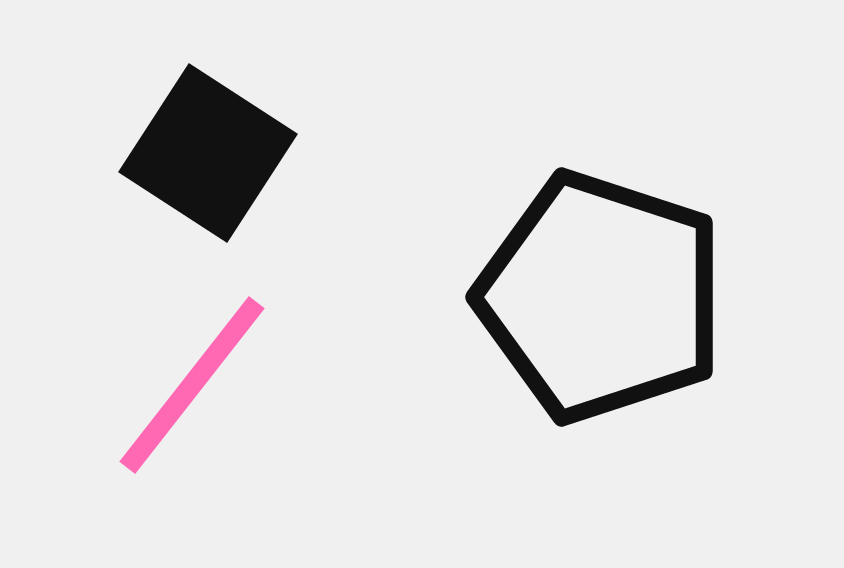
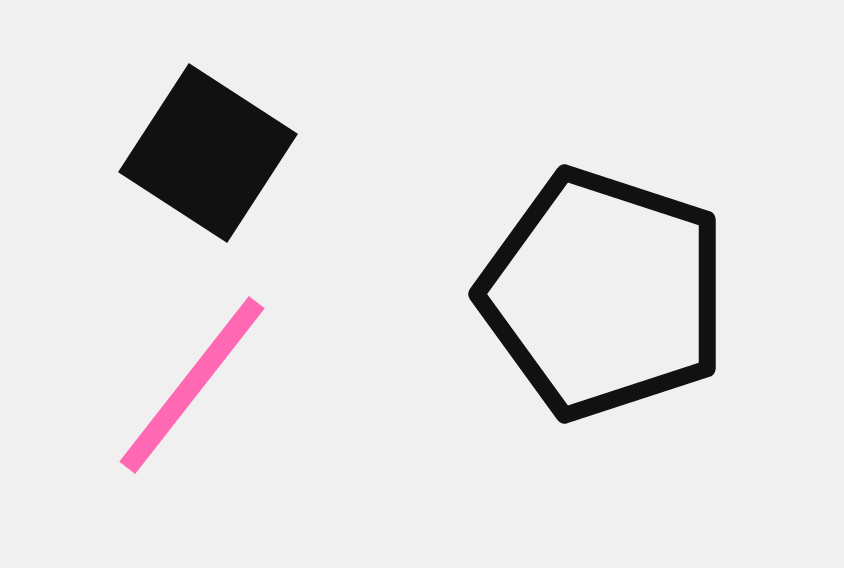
black pentagon: moved 3 px right, 3 px up
